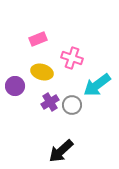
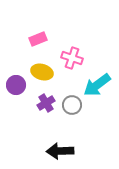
purple circle: moved 1 px right, 1 px up
purple cross: moved 4 px left, 1 px down
black arrow: moved 1 px left; rotated 40 degrees clockwise
